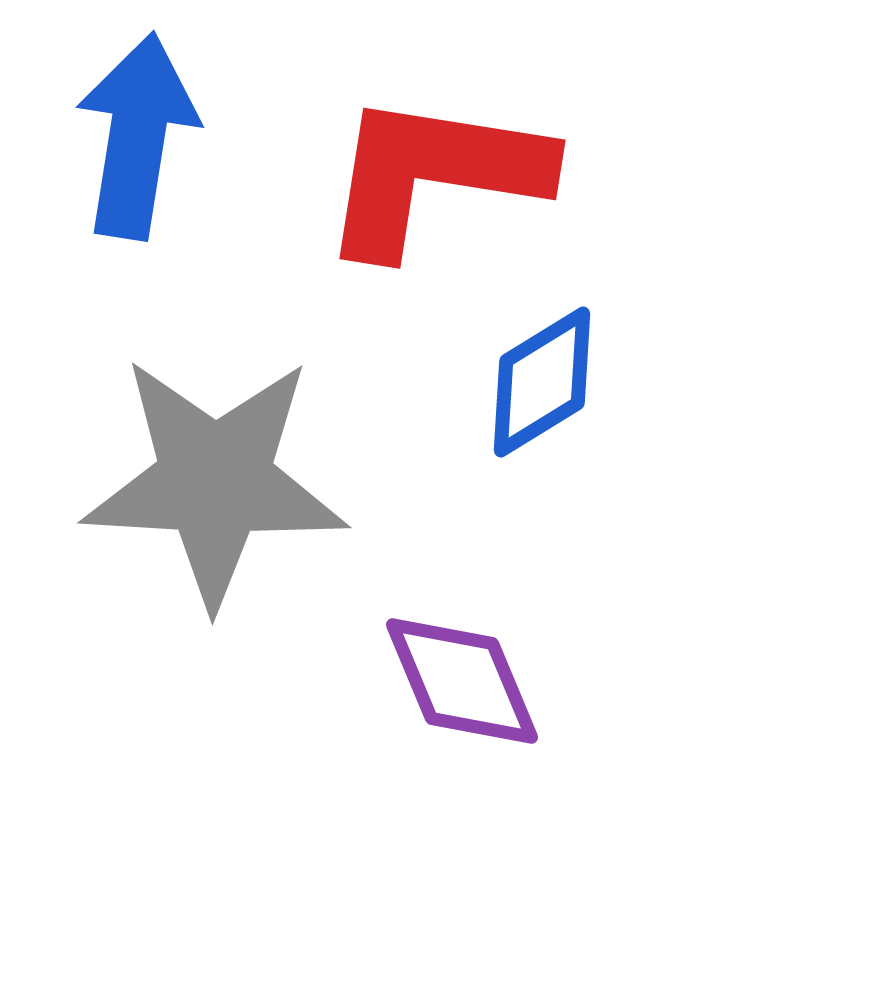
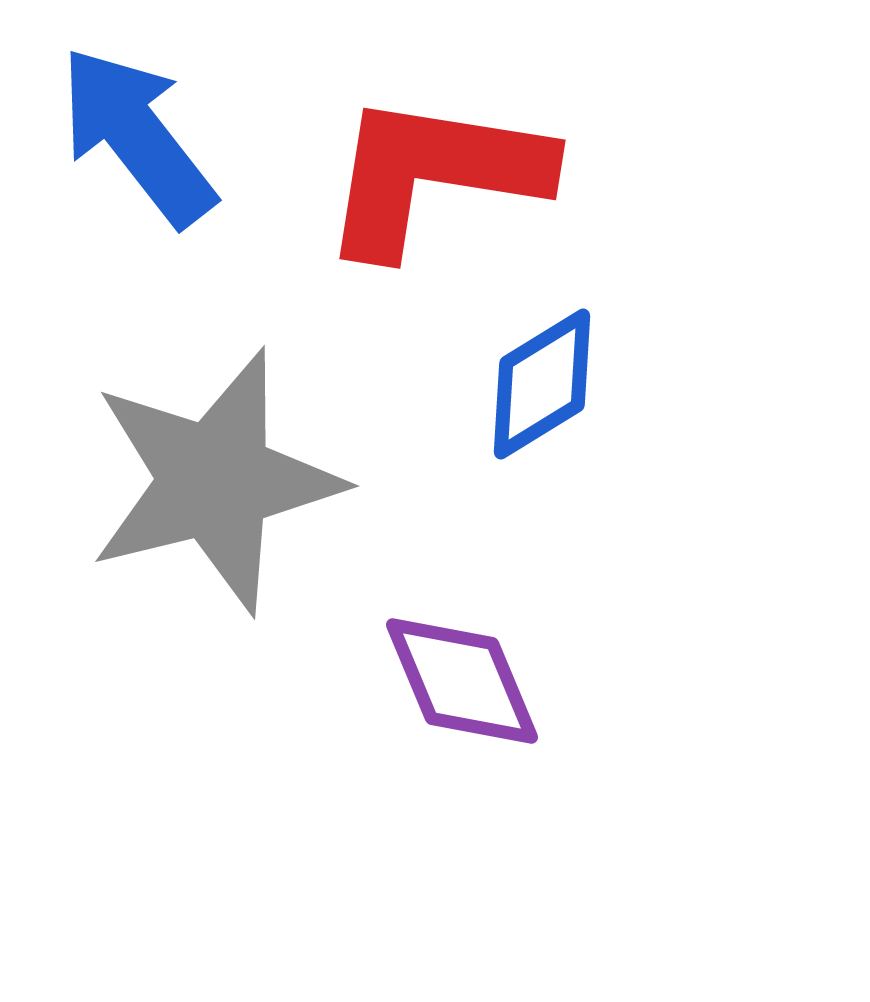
blue arrow: rotated 47 degrees counterclockwise
blue diamond: moved 2 px down
gray star: rotated 17 degrees counterclockwise
